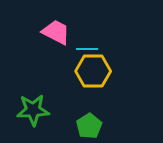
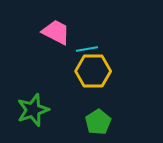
cyan line: rotated 10 degrees counterclockwise
green star: rotated 16 degrees counterclockwise
green pentagon: moved 9 px right, 4 px up
